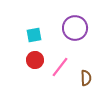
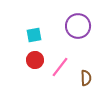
purple circle: moved 3 px right, 2 px up
